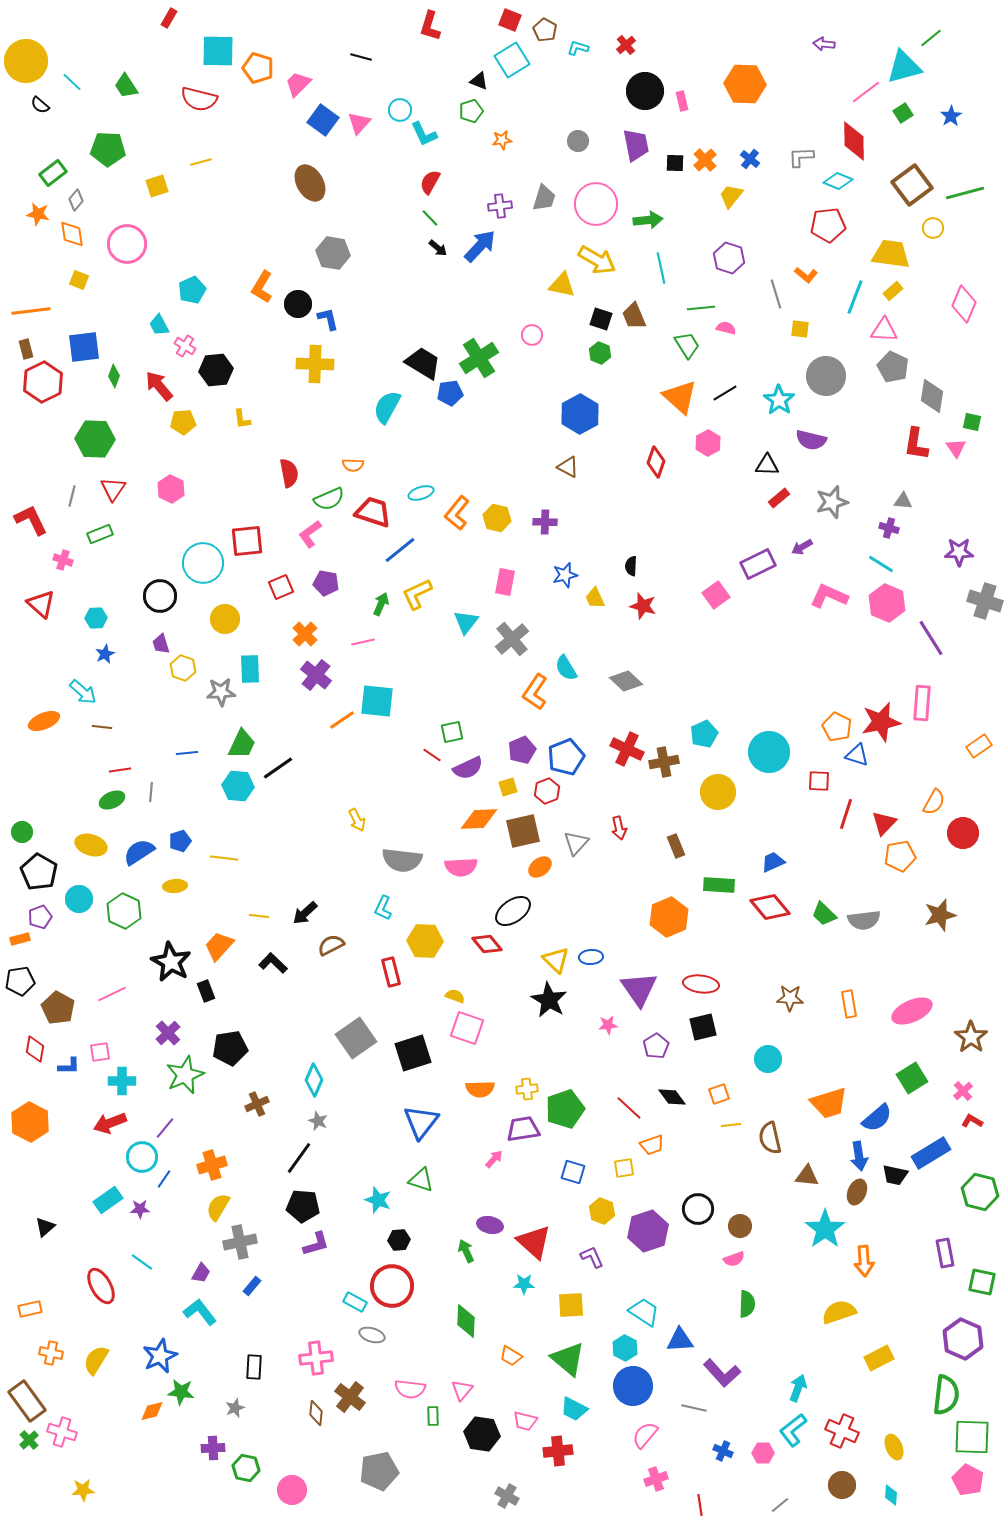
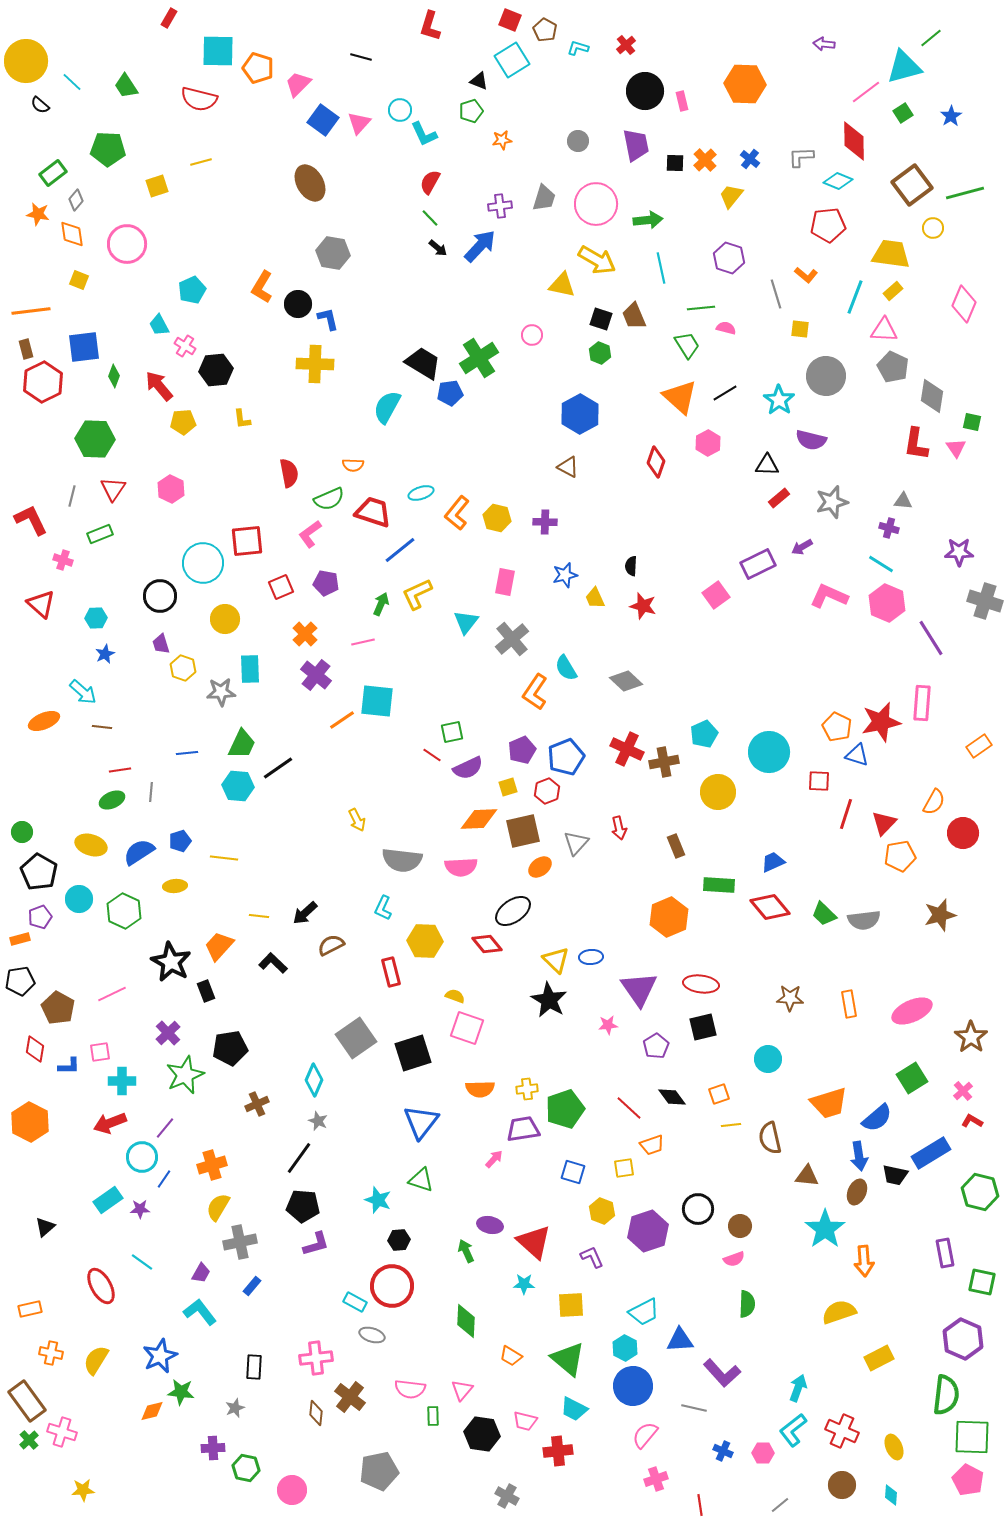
cyan trapezoid at (644, 1312): rotated 120 degrees clockwise
